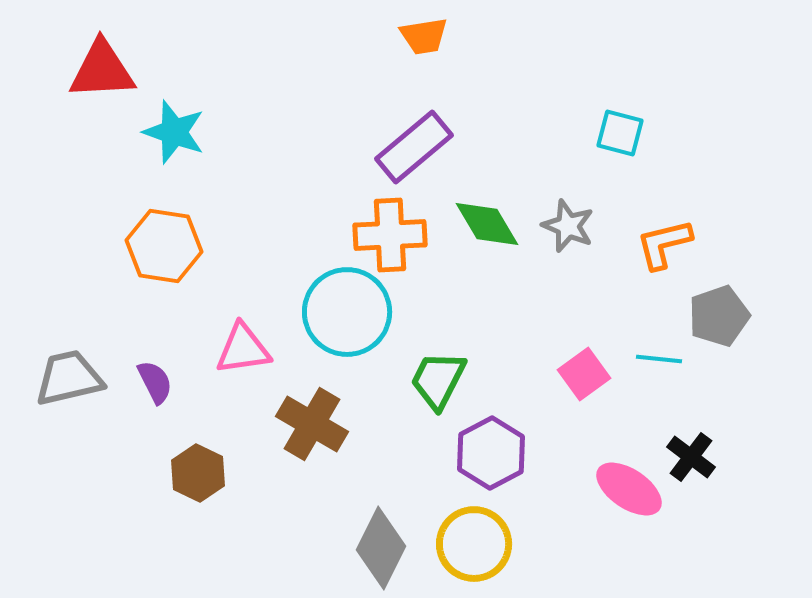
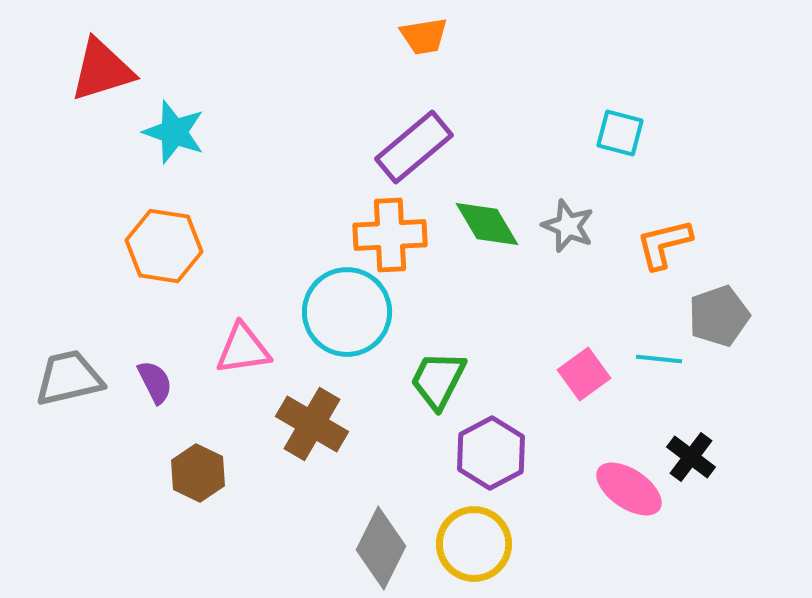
red triangle: rotated 14 degrees counterclockwise
